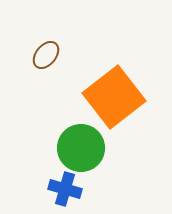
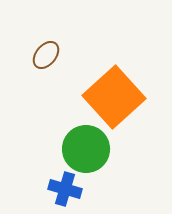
orange square: rotated 4 degrees counterclockwise
green circle: moved 5 px right, 1 px down
